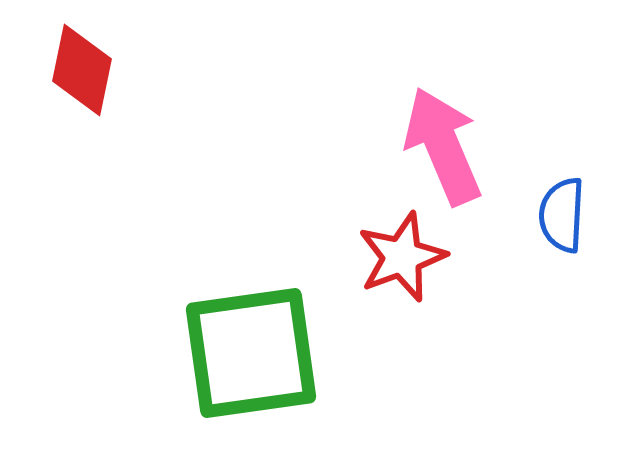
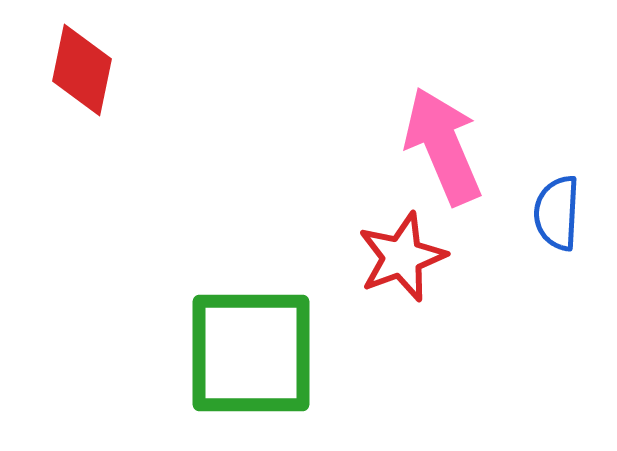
blue semicircle: moved 5 px left, 2 px up
green square: rotated 8 degrees clockwise
